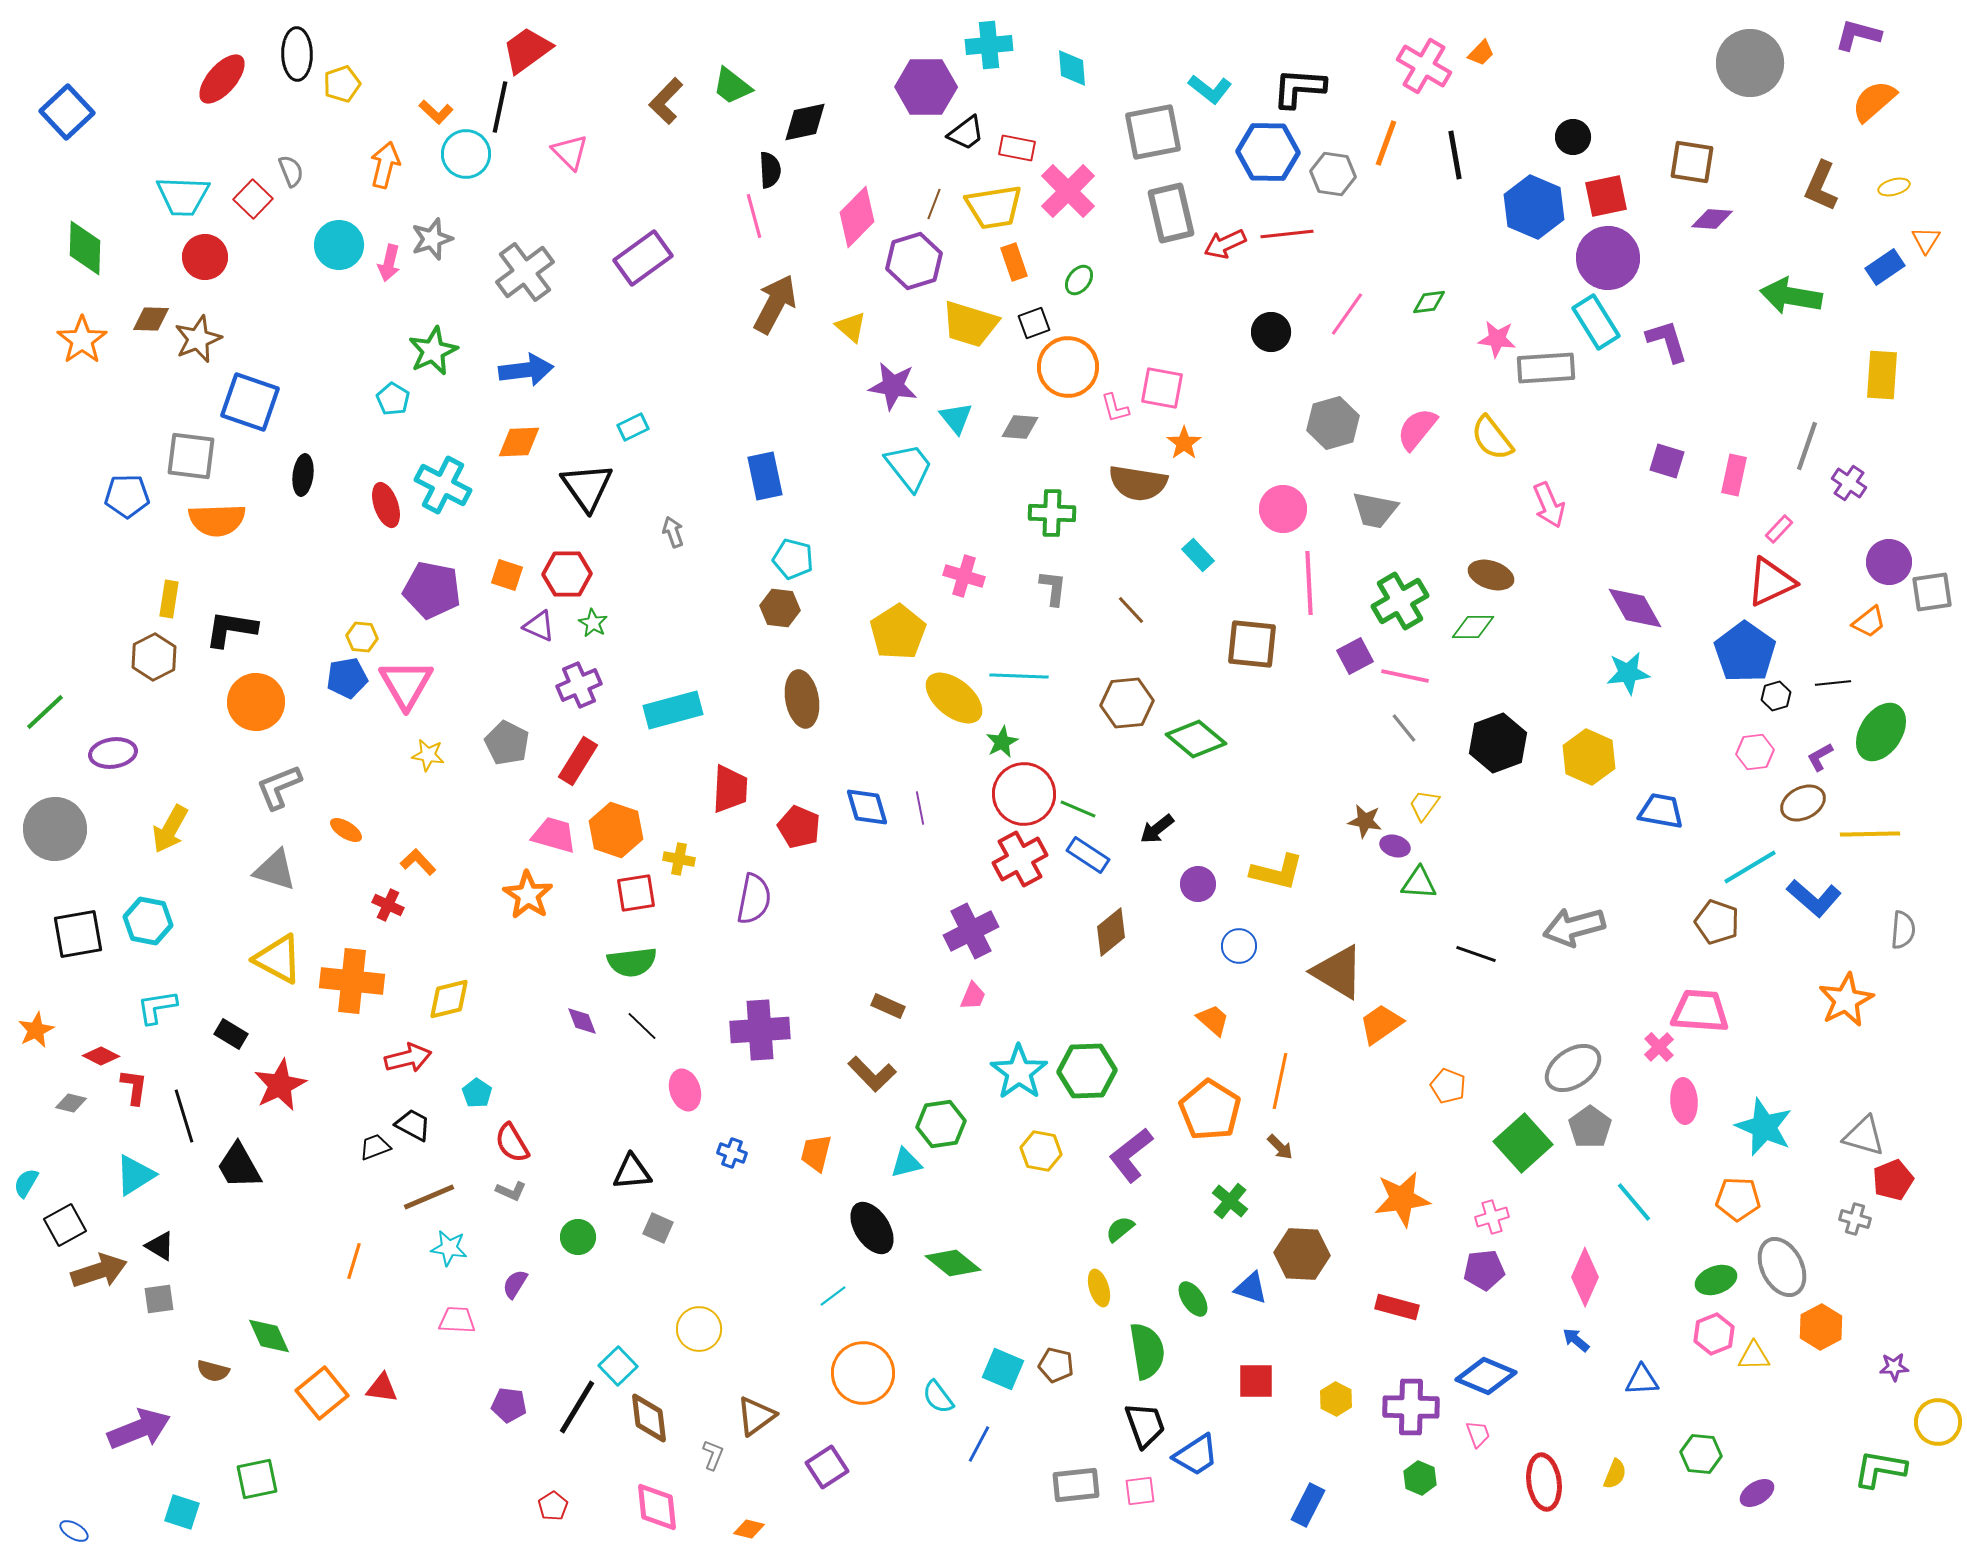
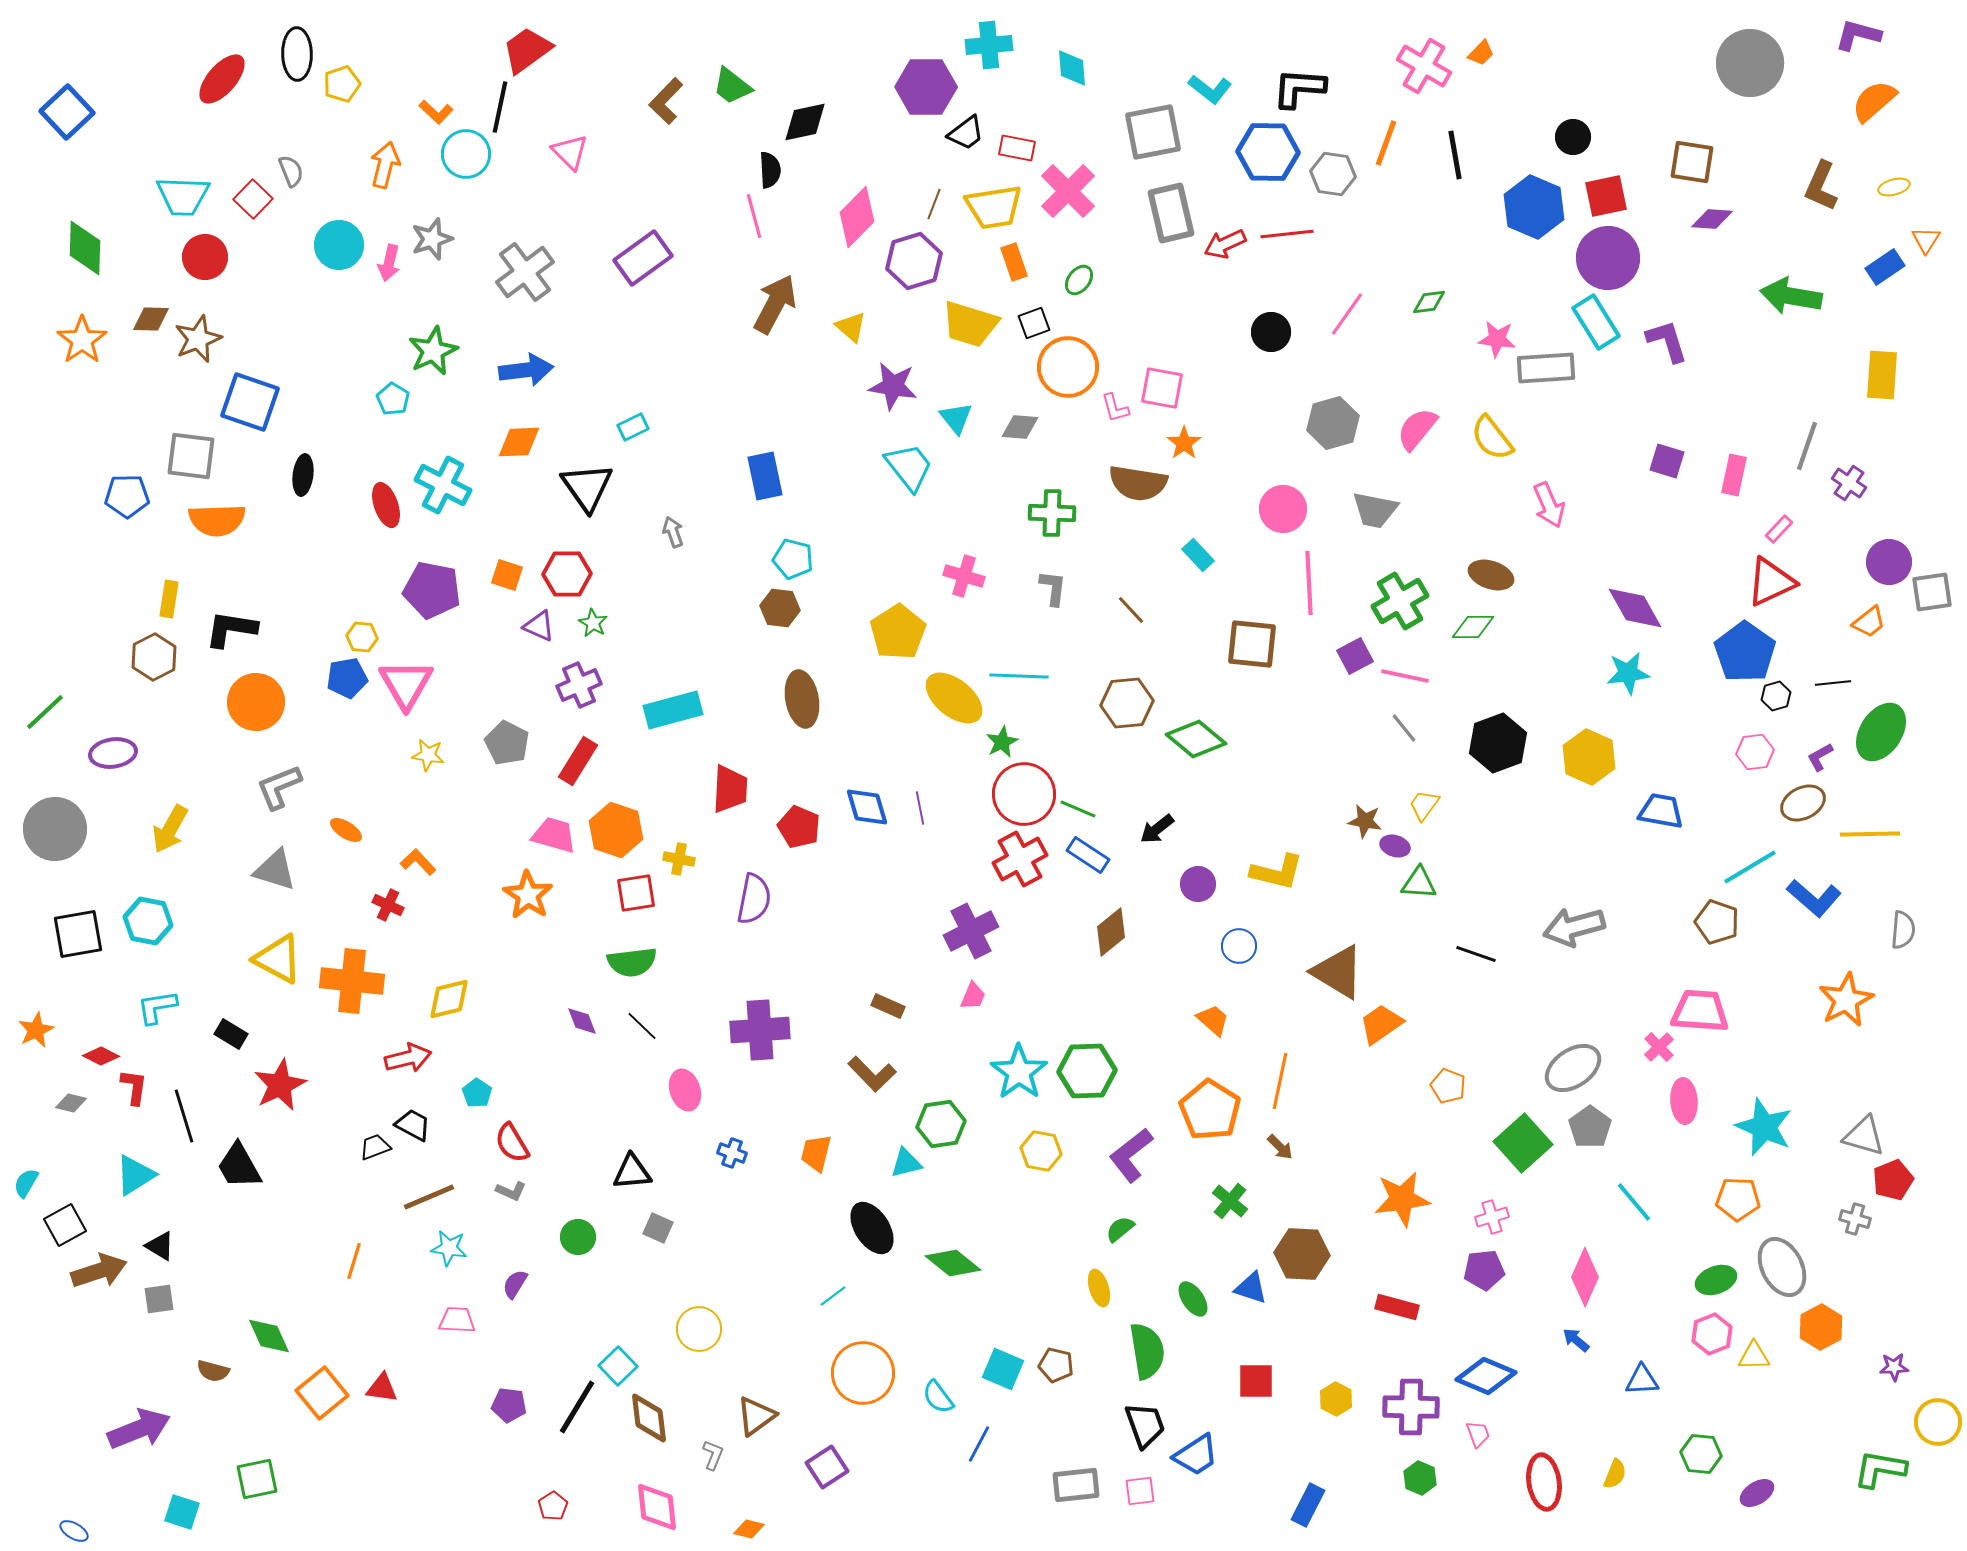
pink hexagon at (1714, 1334): moved 2 px left
